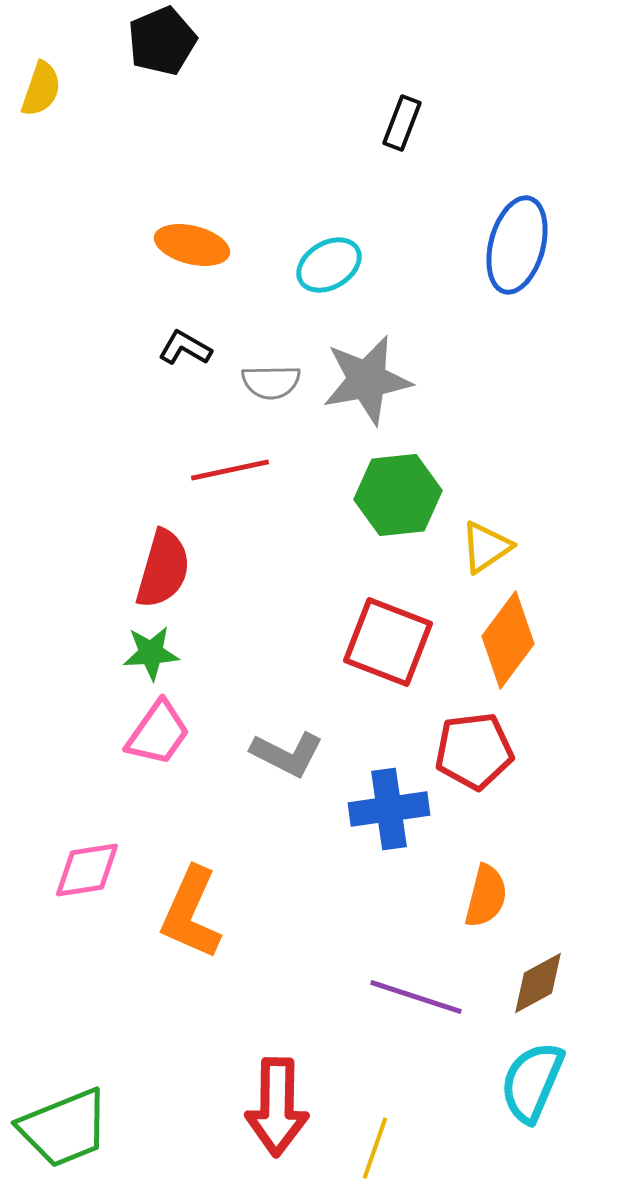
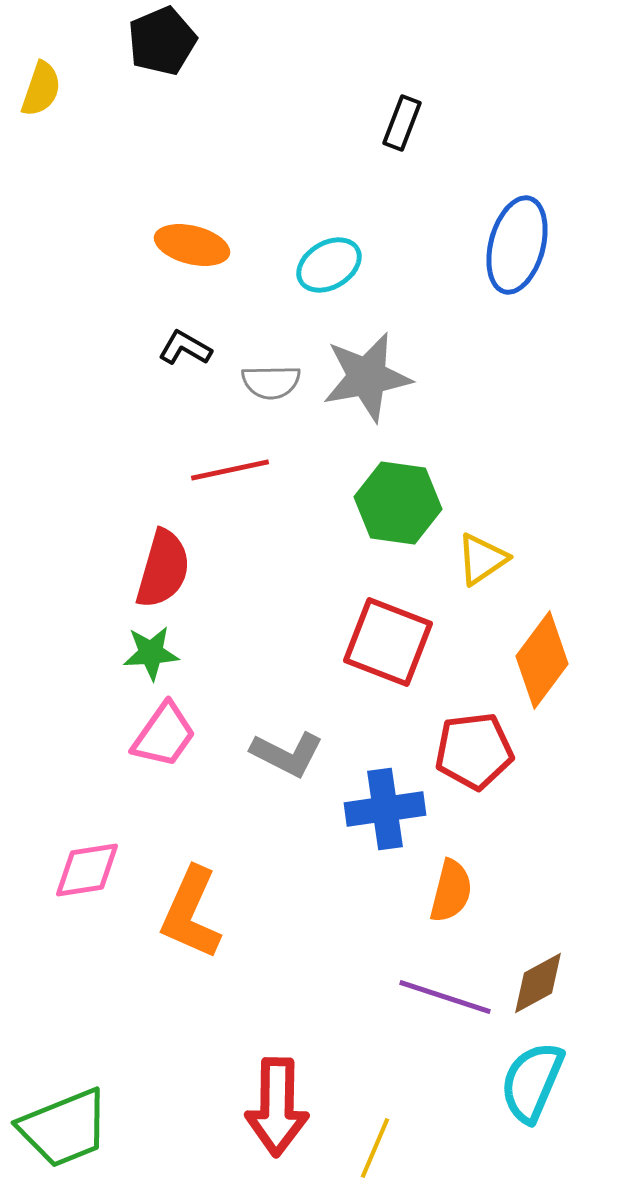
gray star: moved 3 px up
green hexagon: moved 8 px down; rotated 14 degrees clockwise
yellow triangle: moved 4 px left, 12 px down
orange diamond: moved 34 px right, 20 px down
pink trapezoid: moved 6 px right, 2 px down
blue cross: moved 4 px left
orange semicircle: moved 35 px left, 5 px up
purple line: moved 29 px right
yellow line: rotated 4 degrees clockwise
